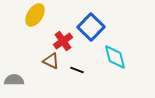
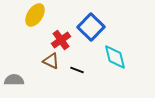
red cross: moved 2 px left, 1 px up
